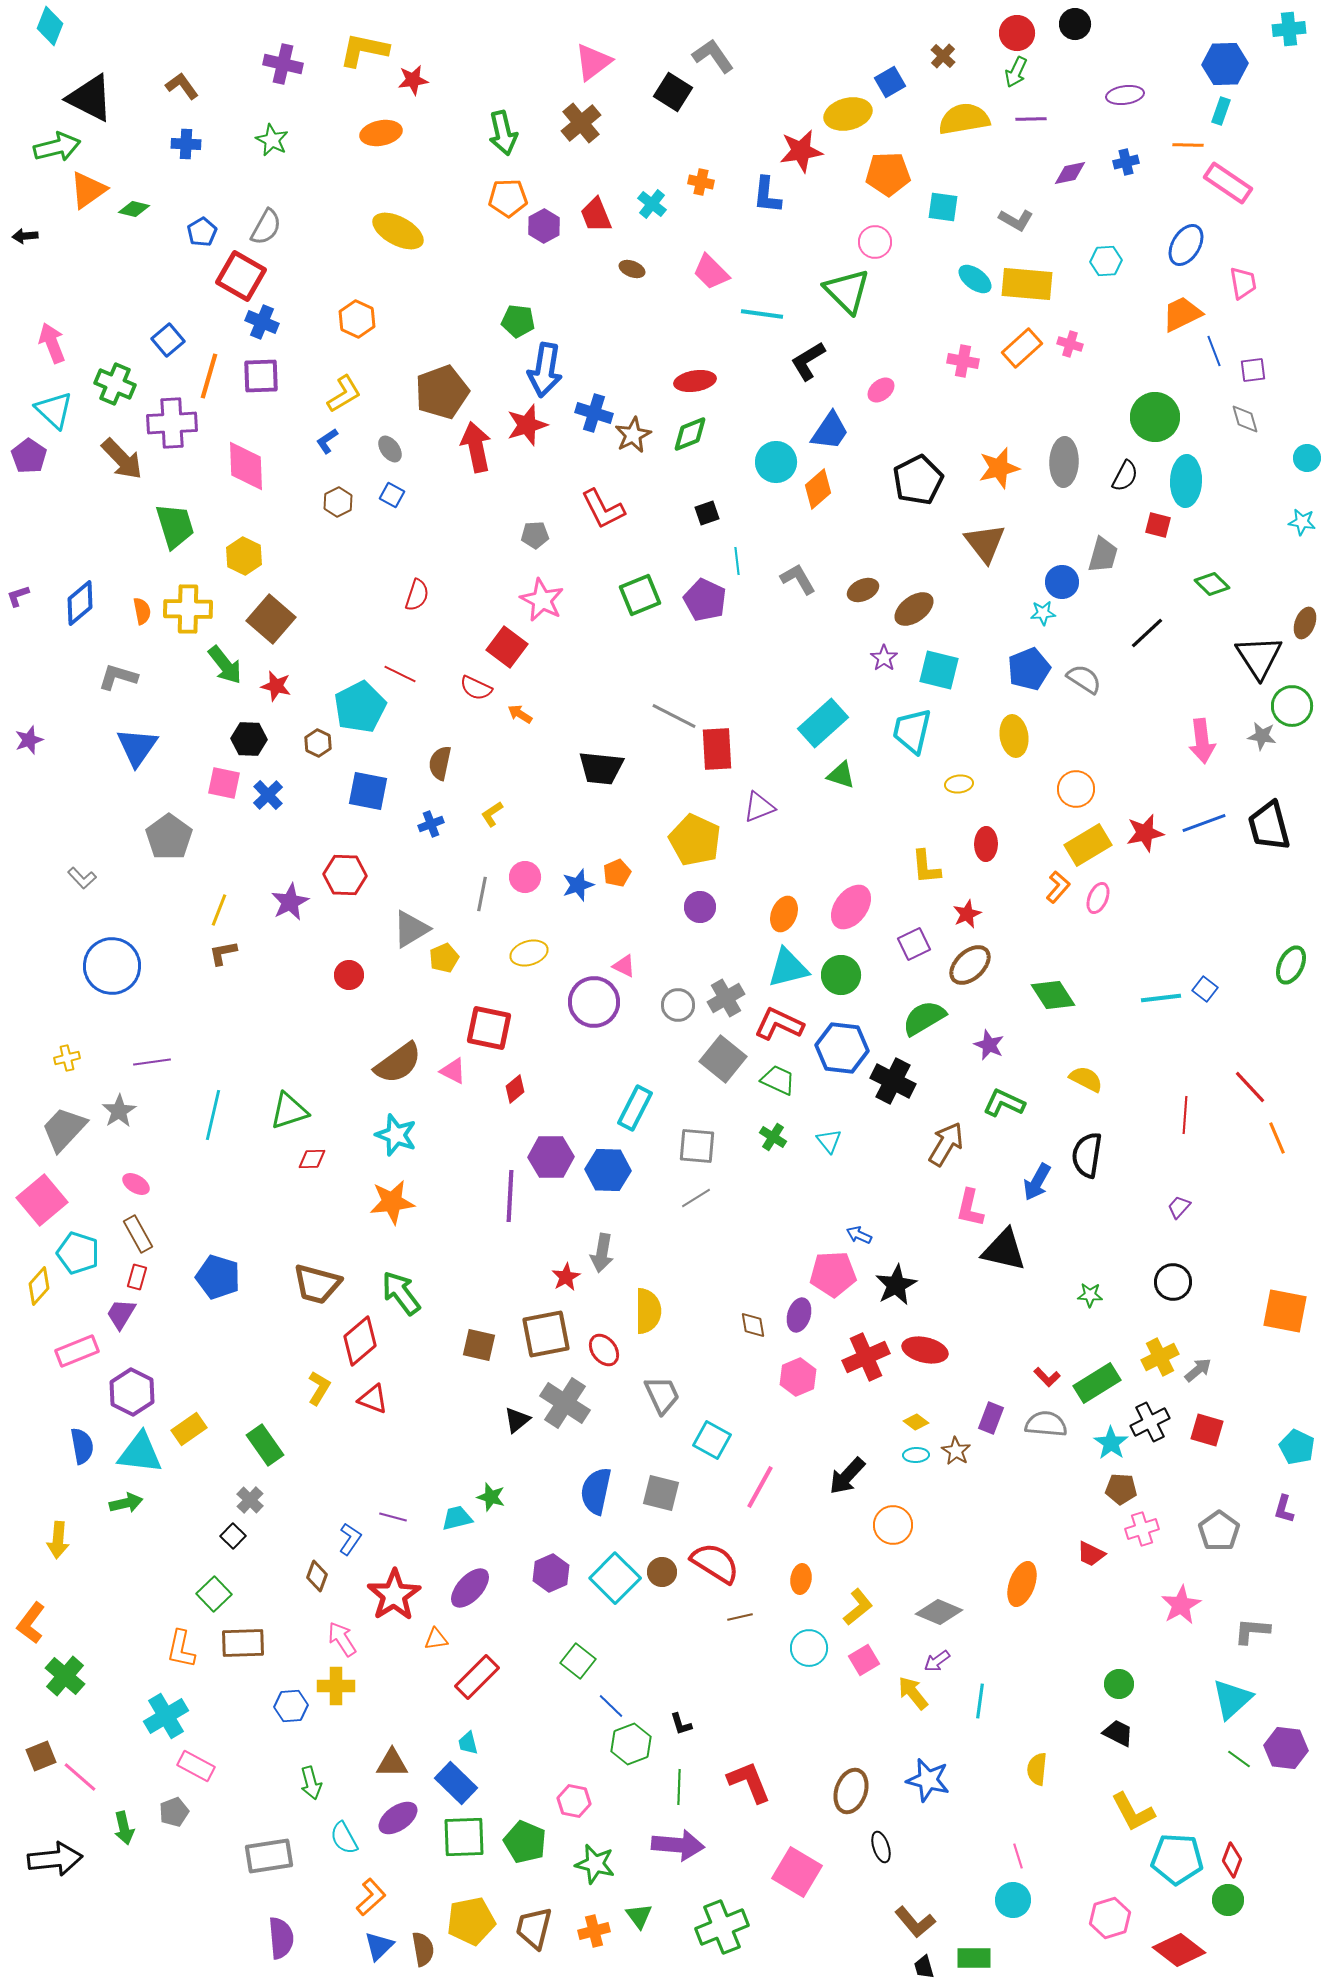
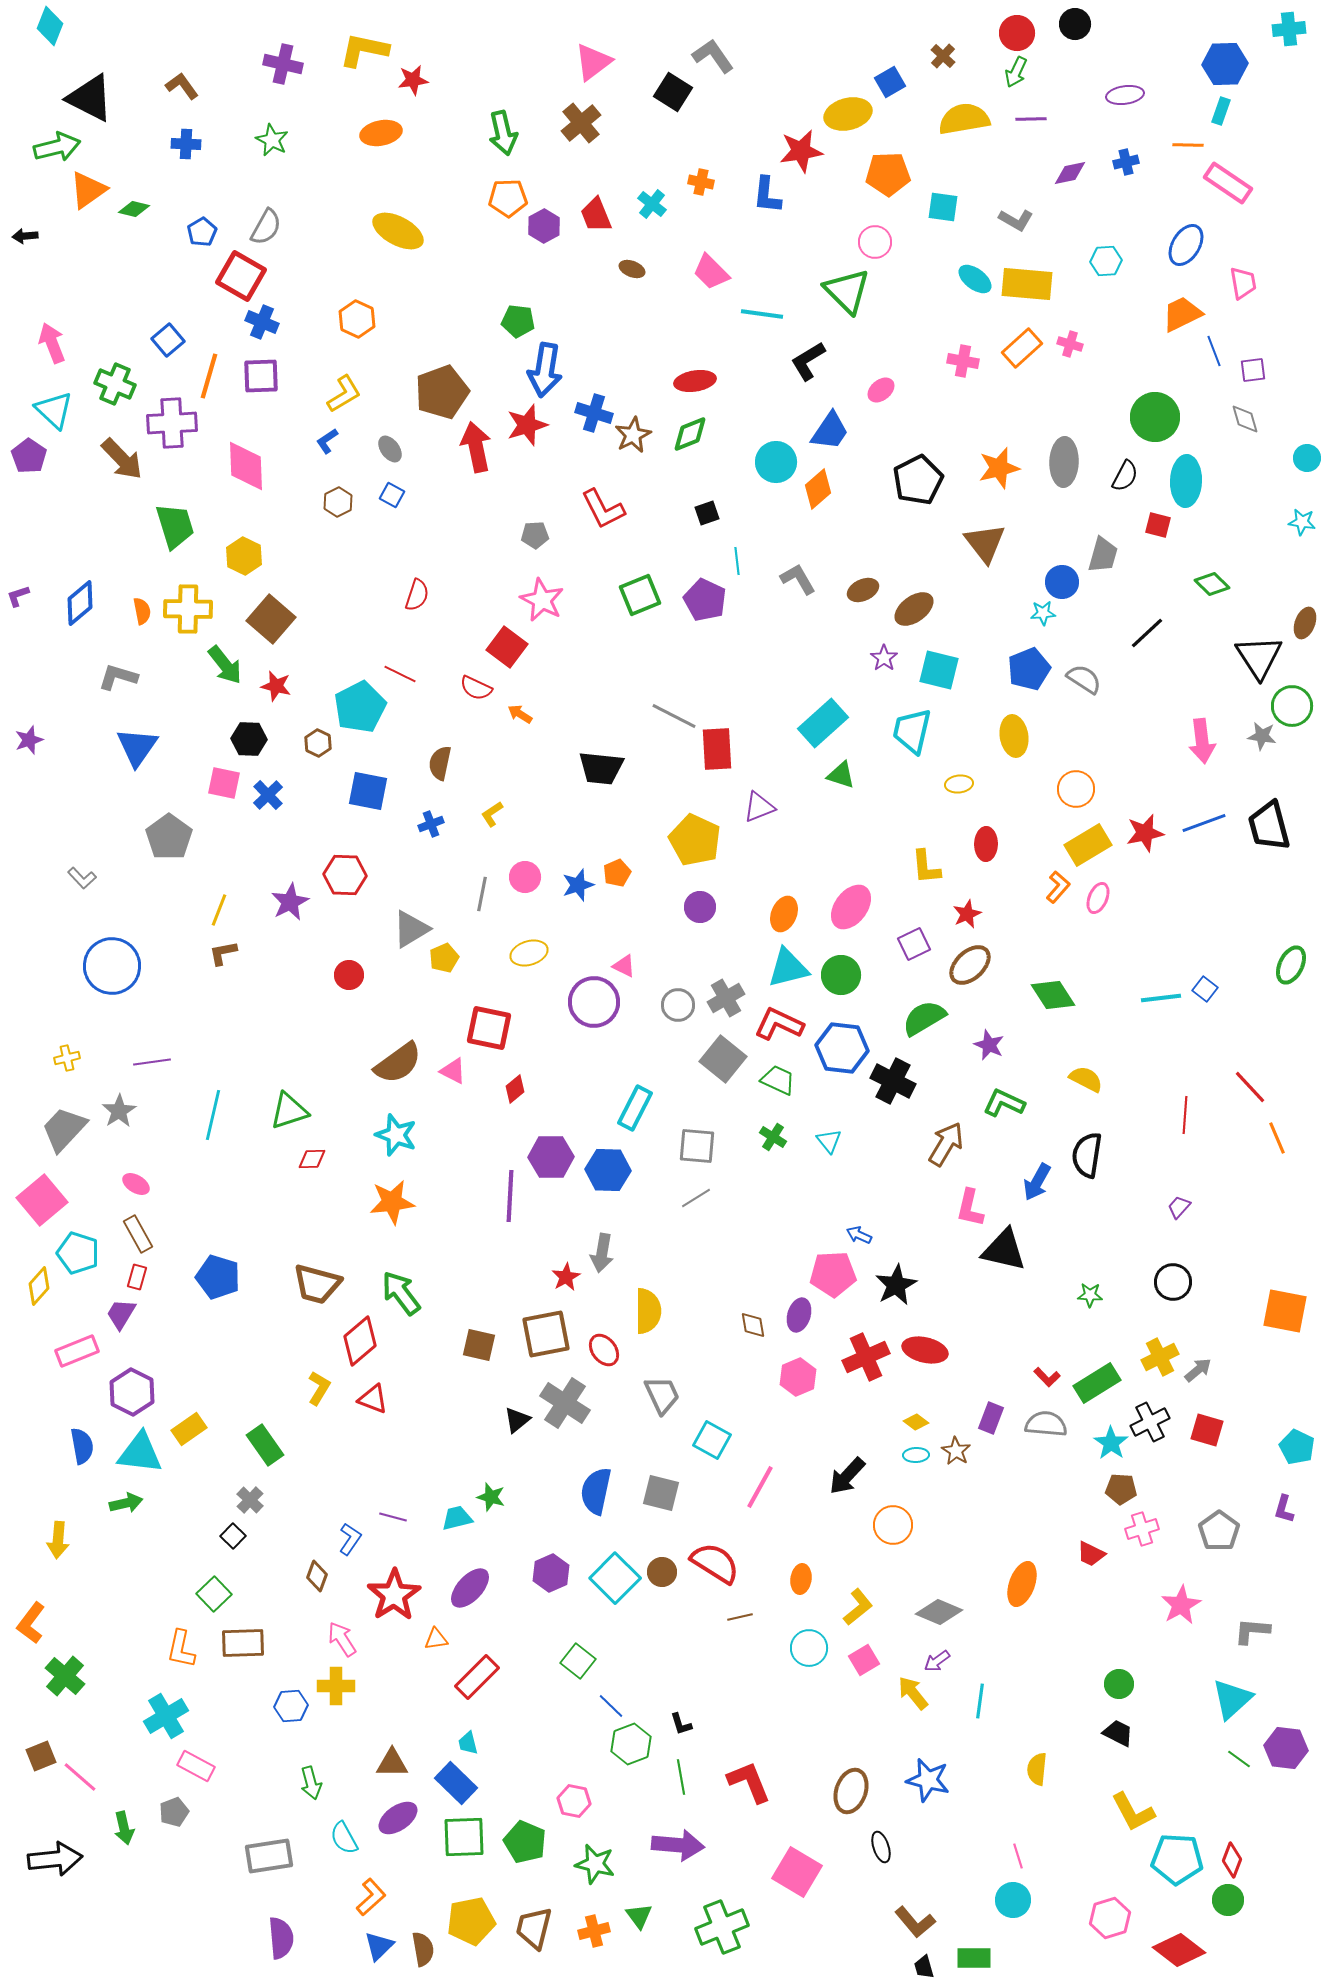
green line at (679, 1787): moved 2 px right, 10 px up; rotated 12 degrees counterclockwise
